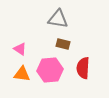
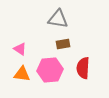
brown rectangle: rotated 24 degrees counterclockwise
